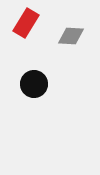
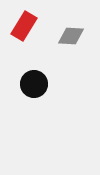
red rectangle: moved 2 px left, 3 px down
